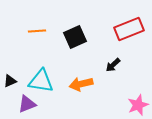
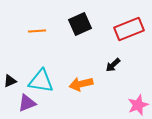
black square: moved 5 px right, 13 px up
purple triangle: moved 1 px up
